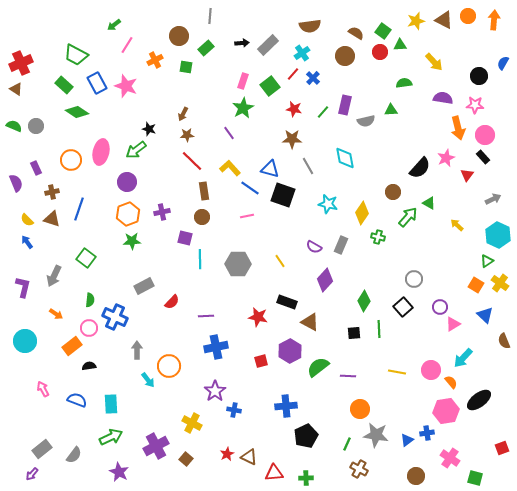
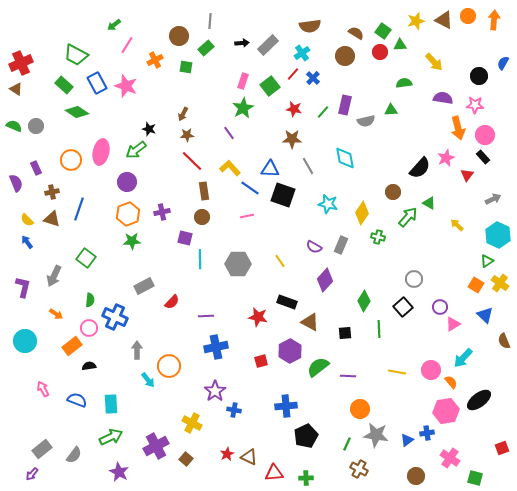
gray line at (210, 16): moved 5 px down
blue triangle at (270, 169): rotated 12 degrees counterclockwise
black square at (354, 333): moved 9 px left
